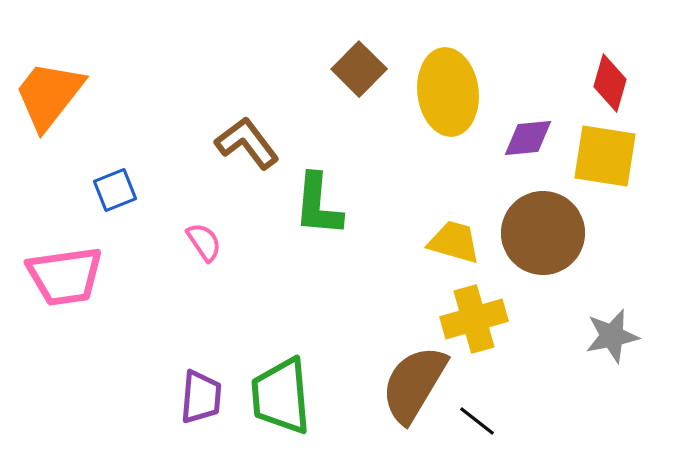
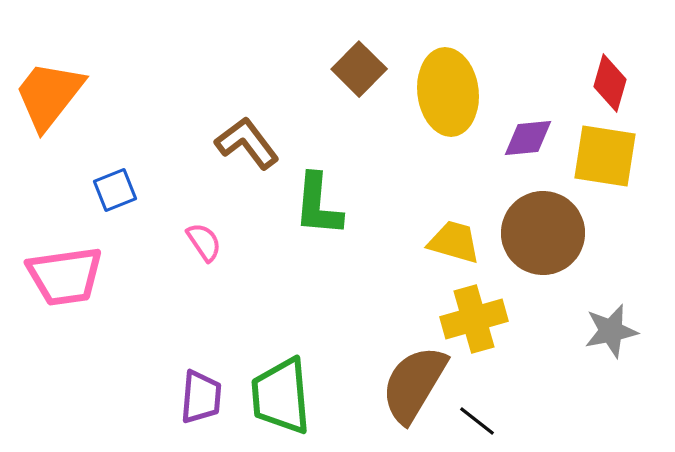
gray star: moved 1 px left, 5 px up
